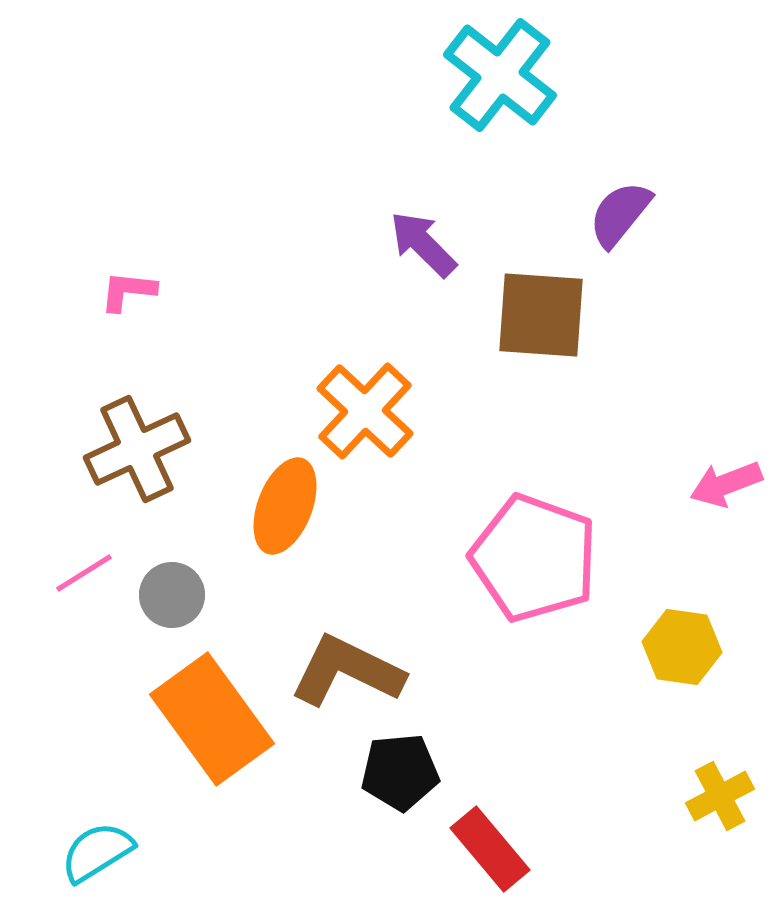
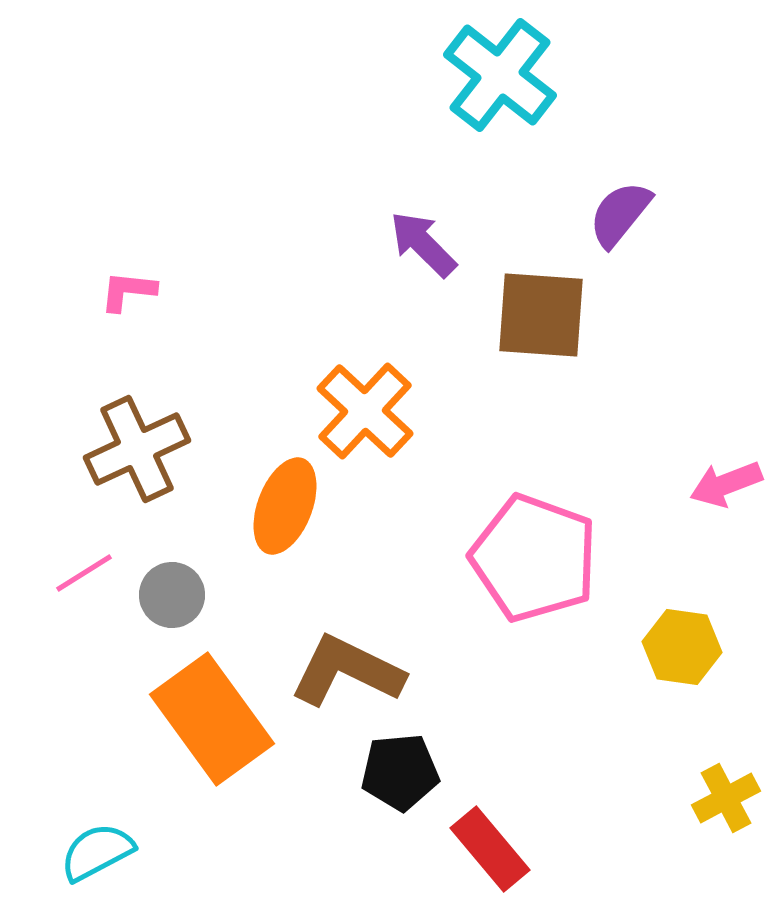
yellow cross: moved 6 px right, 2 px down
cyan semicircle: rotated 4 degrees clockwise
